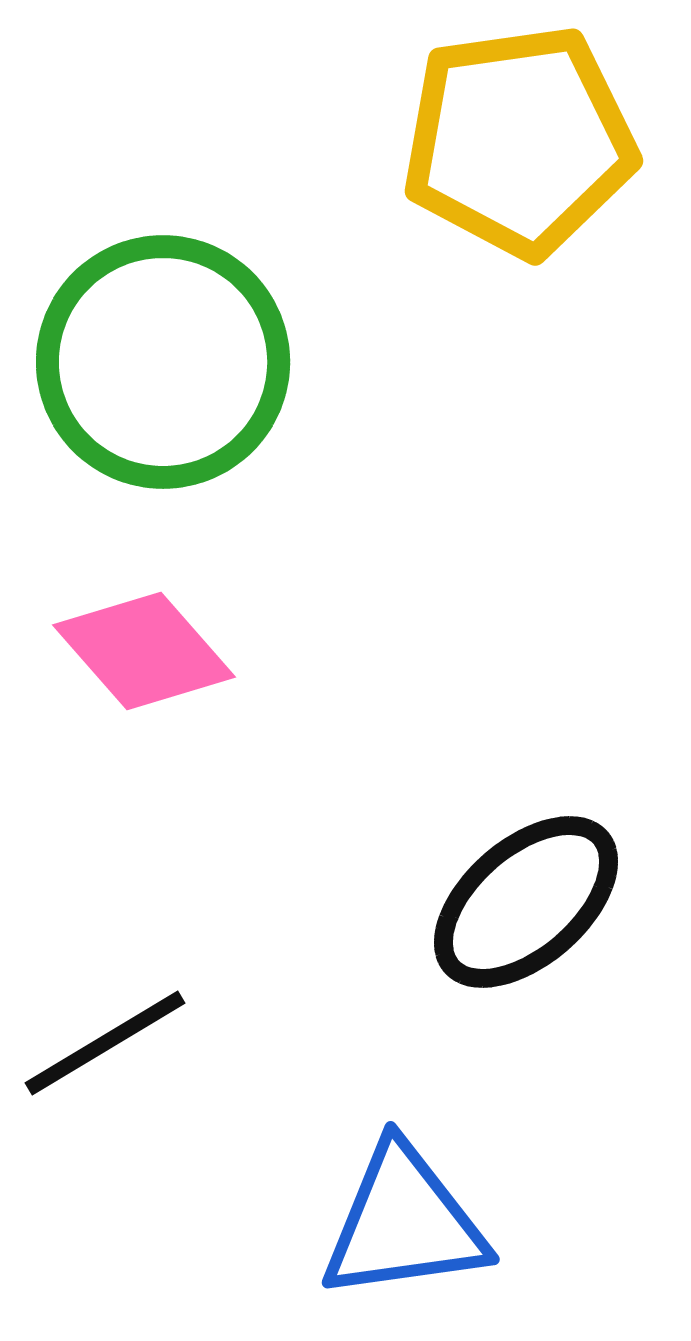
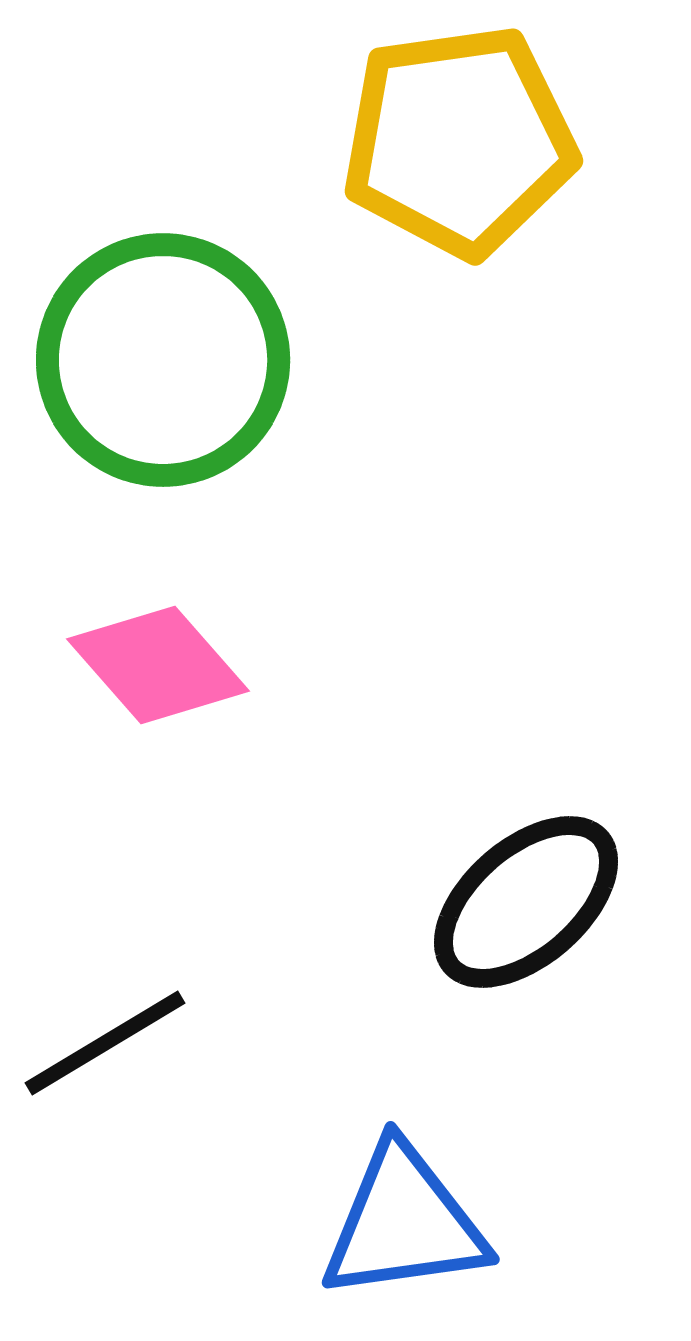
yellow pentagon: moved 60 px left
green circle: moved 2 px up
pink diamond: moved 14 px right, 14 px down
